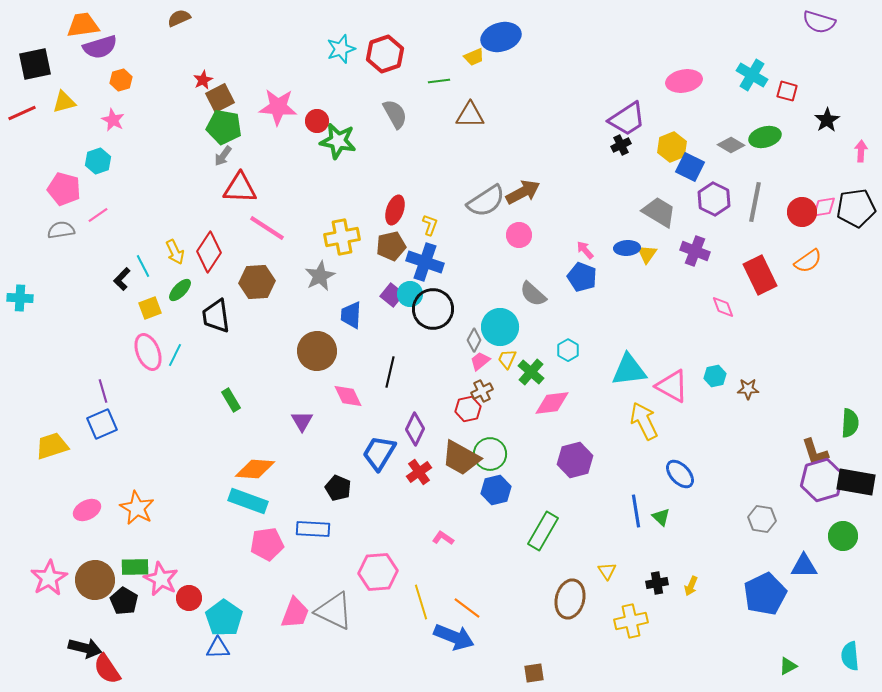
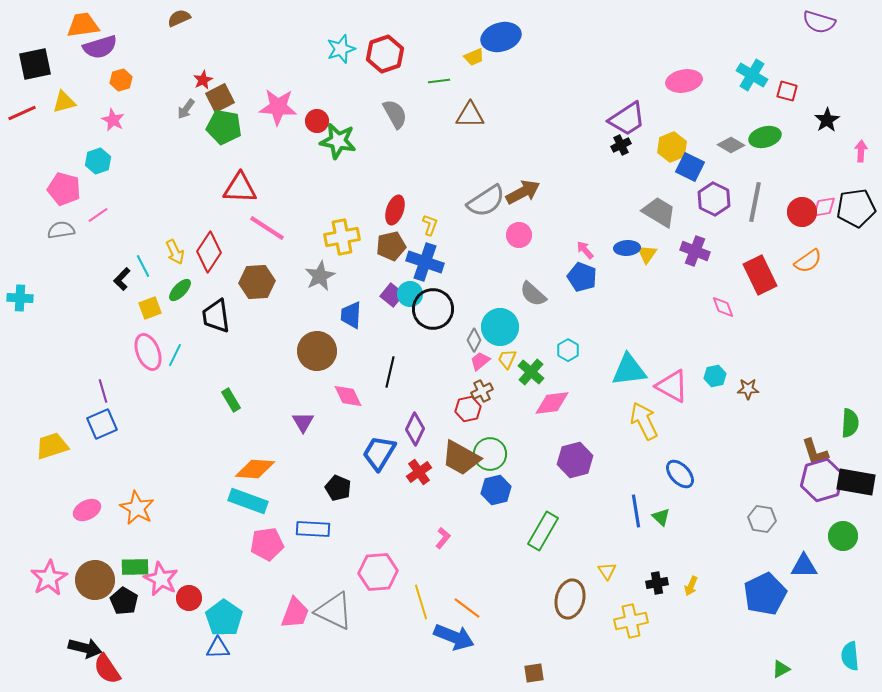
gray arrow at (223, 156): moved 37 px left, 47 px up
purple triangle at (302, 421): moved 1 px right, 1 px down
pink L-shape at (443, 538): rotated 95 degrees clockwise
green triangle at (788, 666): moved 7 px left, 3 px down
